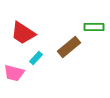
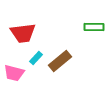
red trapezoid: rotated 40 degrees counterclockwise
brown rectangle: moved 9 px left, 14 px down
